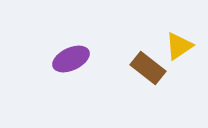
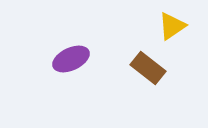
yellow triangle: moved 7 px left, 20 px up
